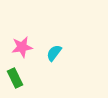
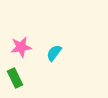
pink star: moved 1 px left
